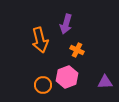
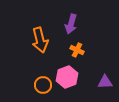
purple arrow: moved 5 px right
